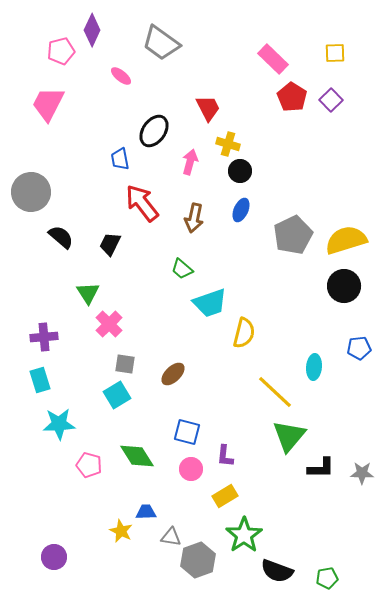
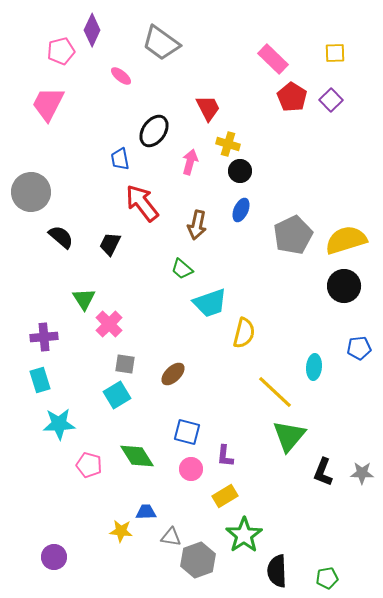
brown arrow at (194, 218): moved 3 px right, 7 px down
green triangle at (88, 293): moved 4 px left, 6 px down
black L-shape at (321, 468): moved 2 px right, 4 px down; rotated 112 degrees clockwise
yellow star at (121, 531): rotated 20 degrees counterclockwise
black semicircle at (277, 571): rotated 68 degrees clockwise
